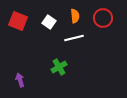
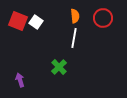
white square: moved 13 px left
white line: rotated 66 degrees counterclockwise
green cross: rotated 14 degrees counterclockwise
